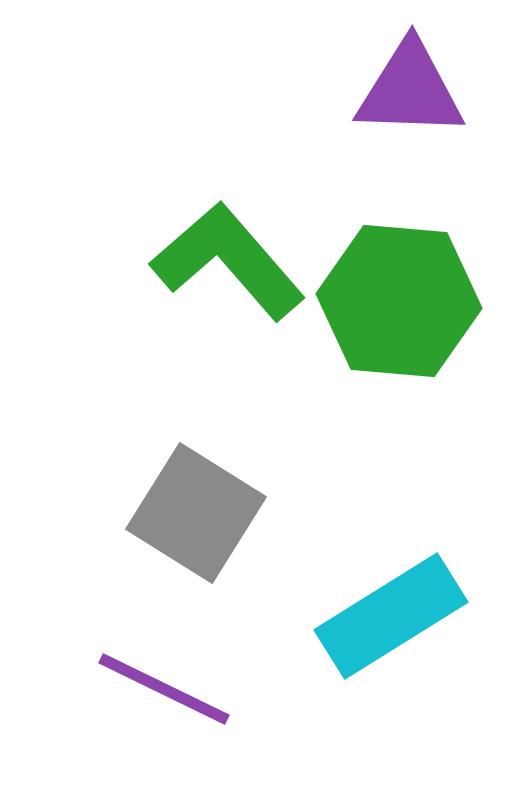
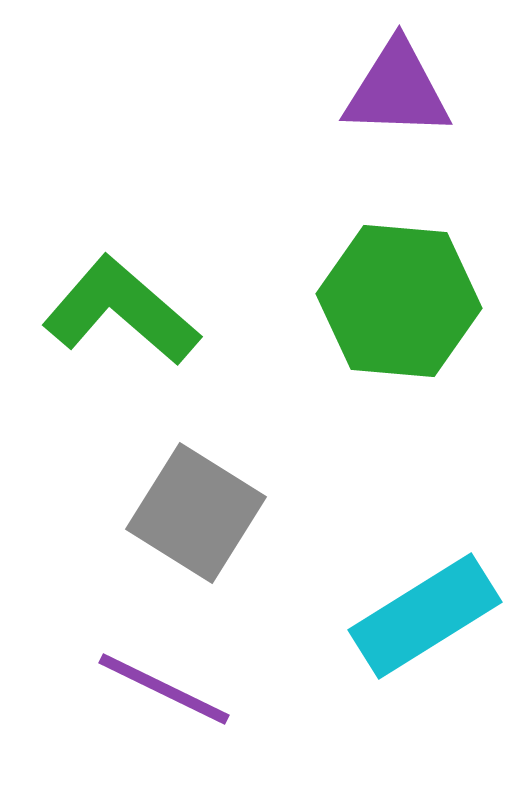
purple triangle: moved 13 px left
green L-shape: moved 107 px left, 50 px down; rotated 8 degrees counterclockwise
cyan rectangle: moved 34 px right
